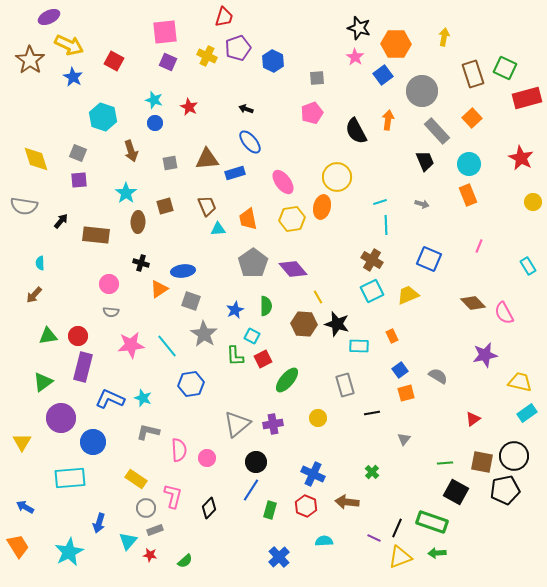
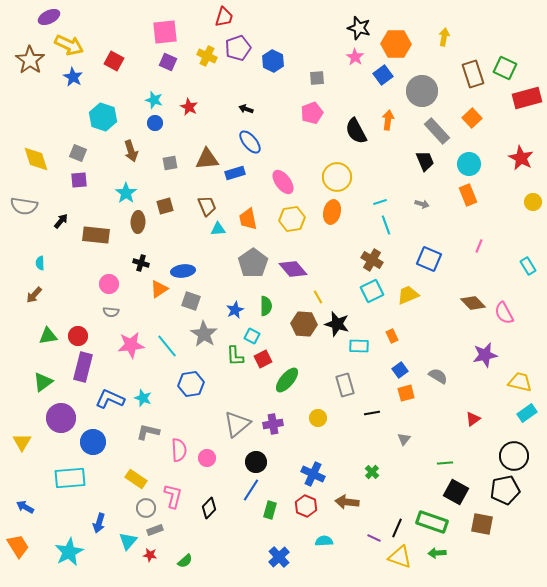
orange ellipse at (322, 207): moved 10 px right, 5 px down
cyan line at (386, 225): rotated 18 degrees counterclockwise
brown square at (482, 462): moved 62 px down
yellow triangle at (400, 557): rotated 40 degrees clockwise
